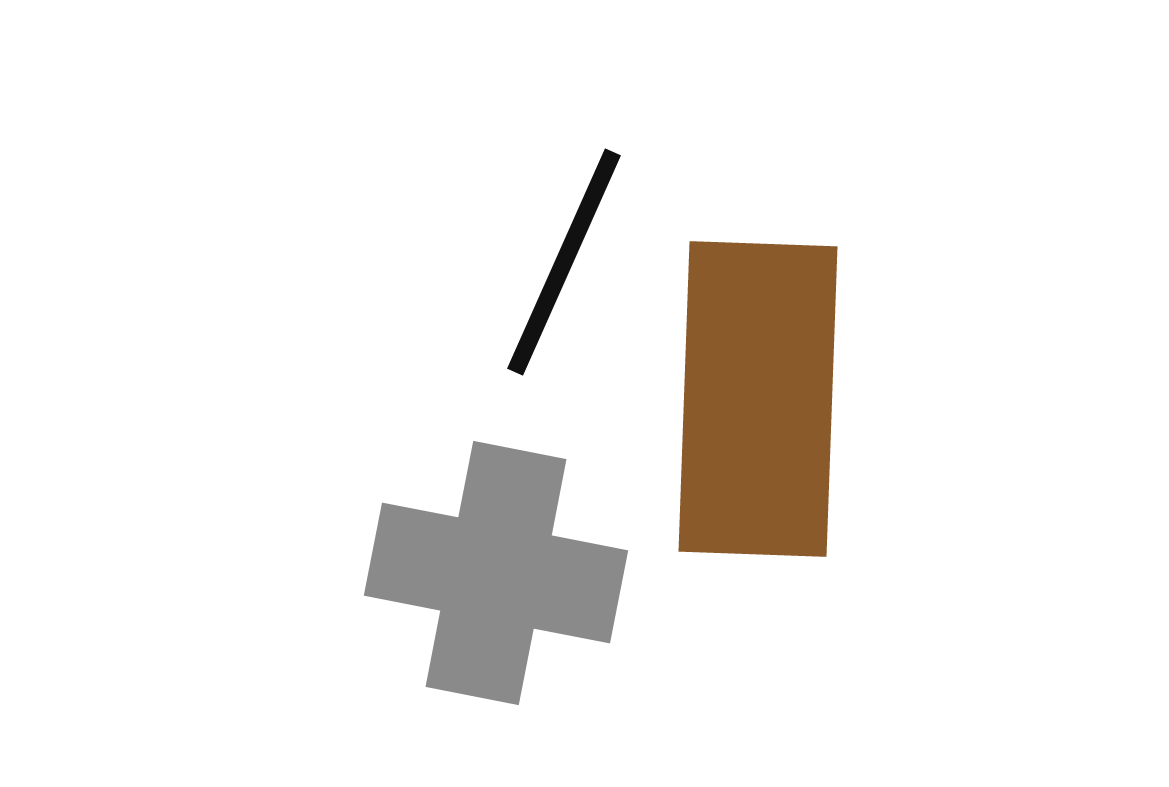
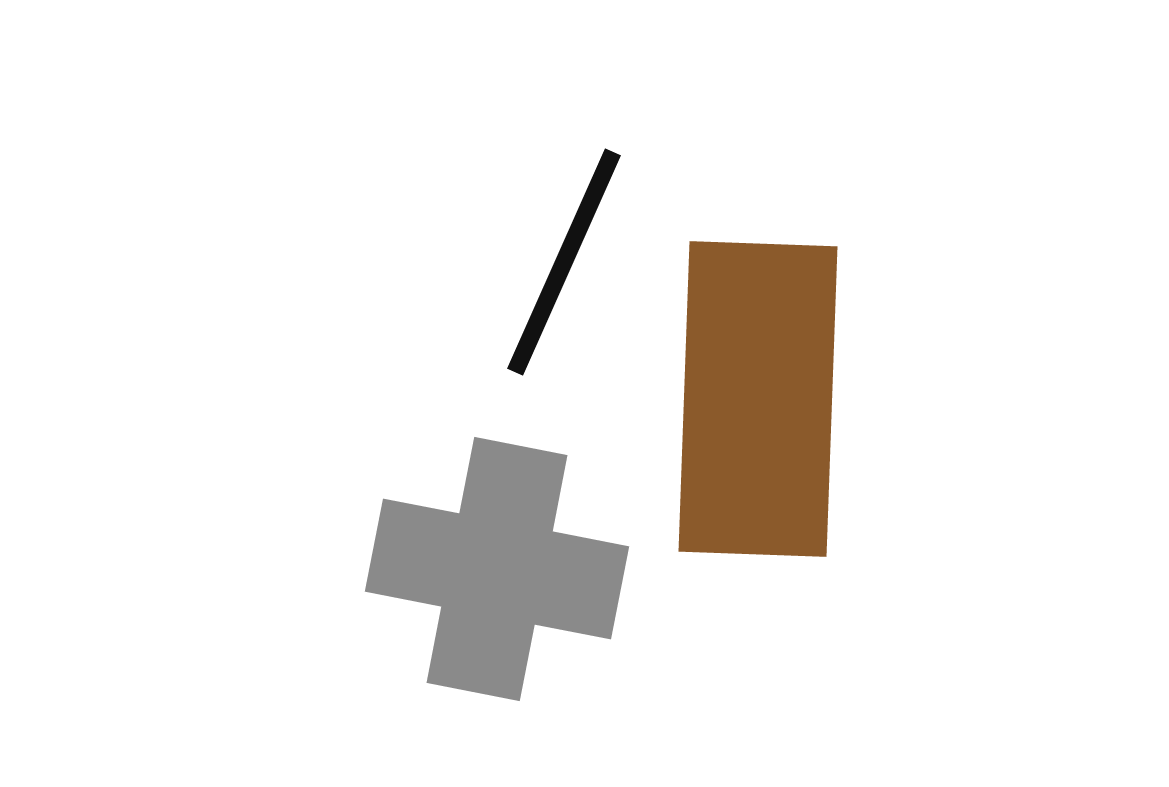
gray cross: moved 1 px right, 4 px up
